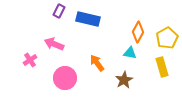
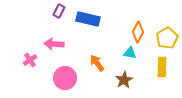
pink arrow: rotated 18 degrees counterclockwise
yellow rectangle: rotated 18 degrees clockwise
